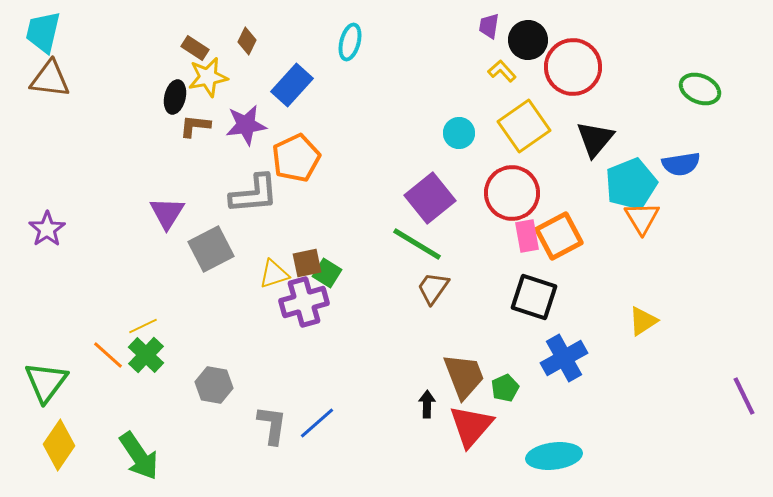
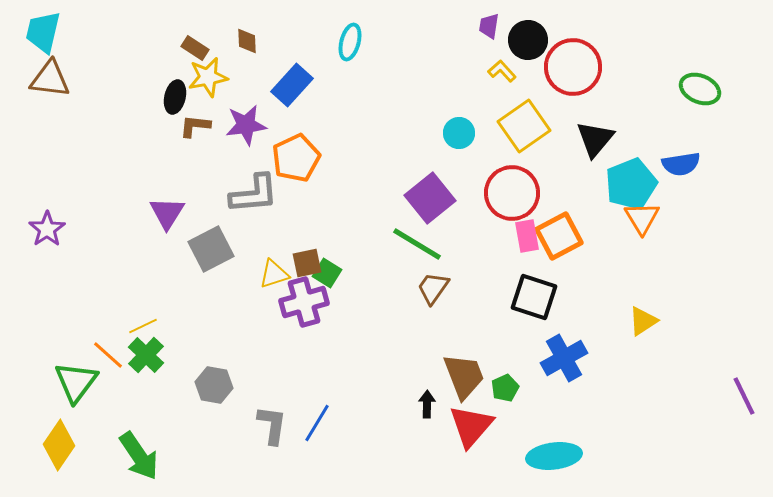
brown diamond at (247, 41): rotated 28 degrees counterclockwise
green triangle at (46, 382): moved 30 px right
blue line at (317, 423): rotated 18 degrees counterclockwise
